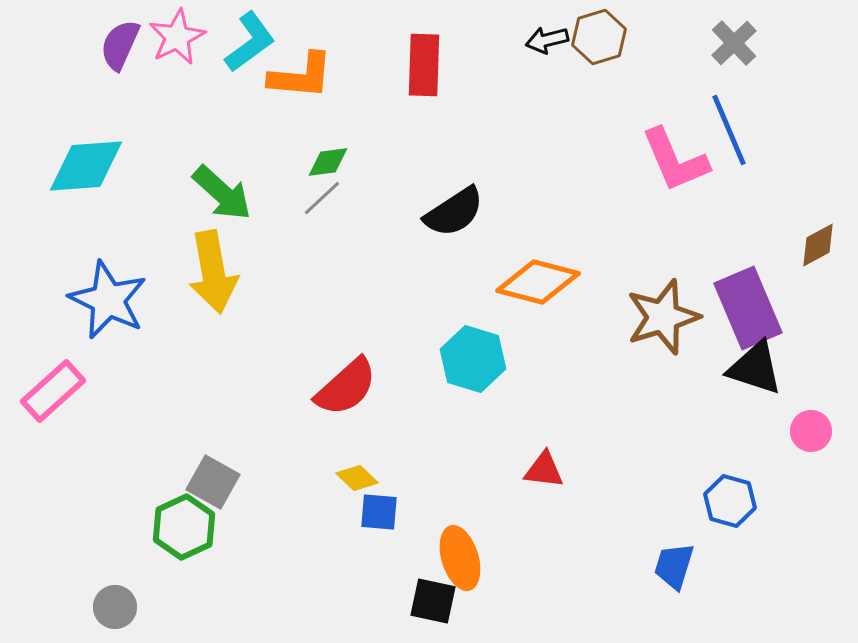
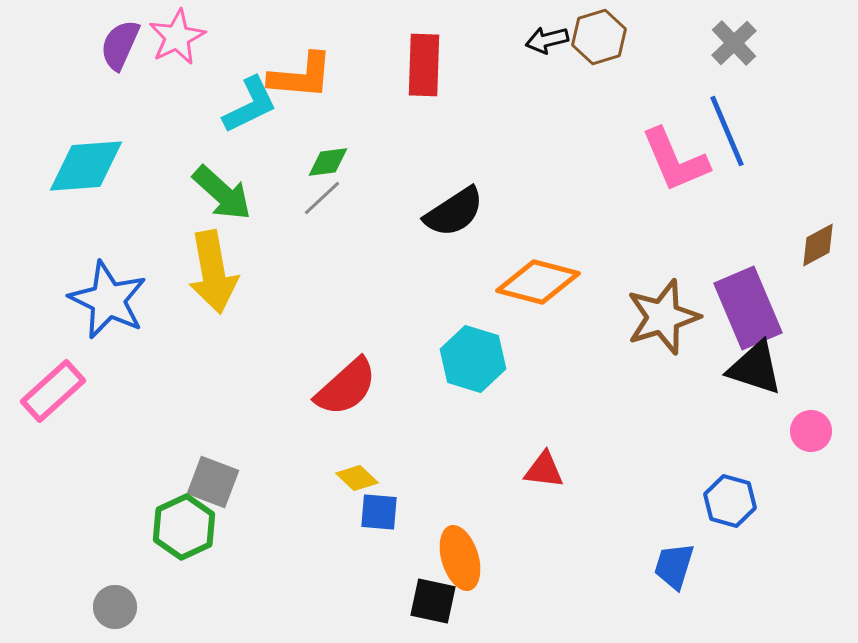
cyan L-shape: moved 63 px down; rotated 10 degrees clockwise
blue line: moved 2 px left, 1 px down
gray square: rotated 8 degrees counterclockwise
